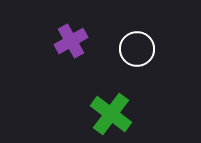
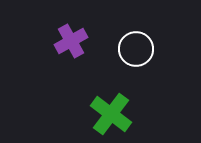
white circle: moved 1 px left
